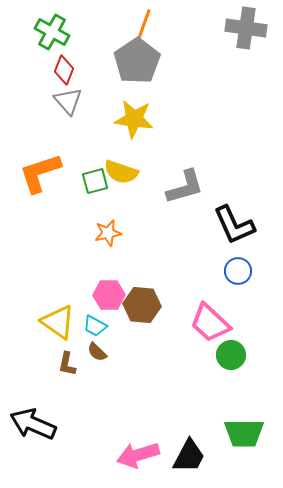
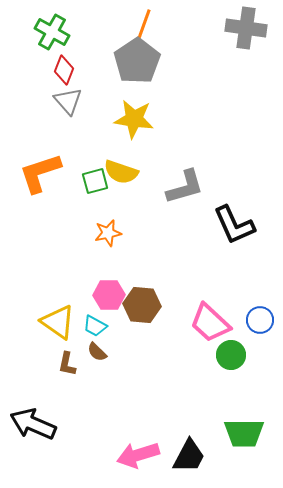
blue circle: moved 22 px right, 49 px down
